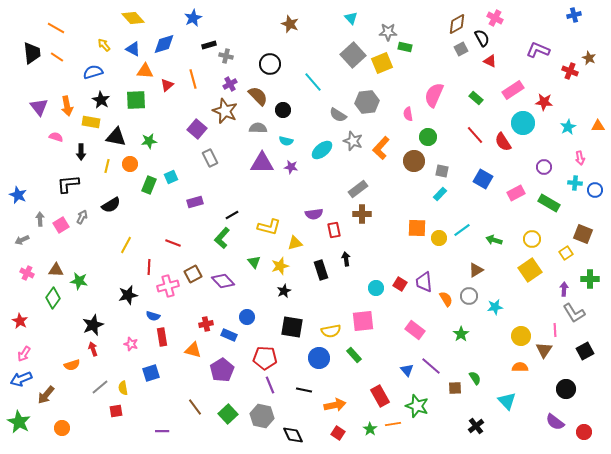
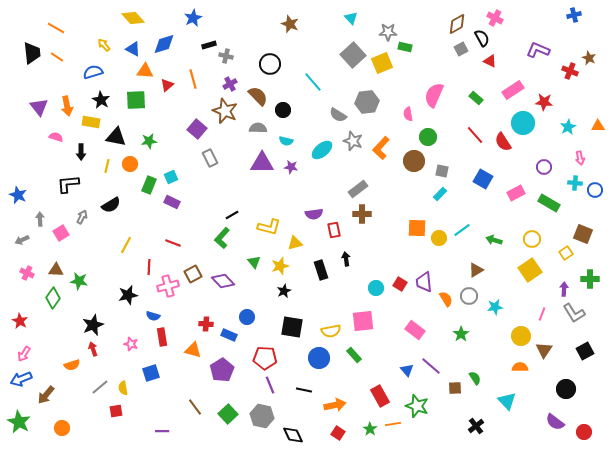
purple rectangle at (195, 202): moved 23 px left; rotated 42 degrees clockwise
pink square at (61, 225): moved 8 px down
red cross at (206, 324): rotated 16 degrees clockwise
pink line at (555, 330): moved 13 px left, 16 px up; rotated 24 degrees clockwise
